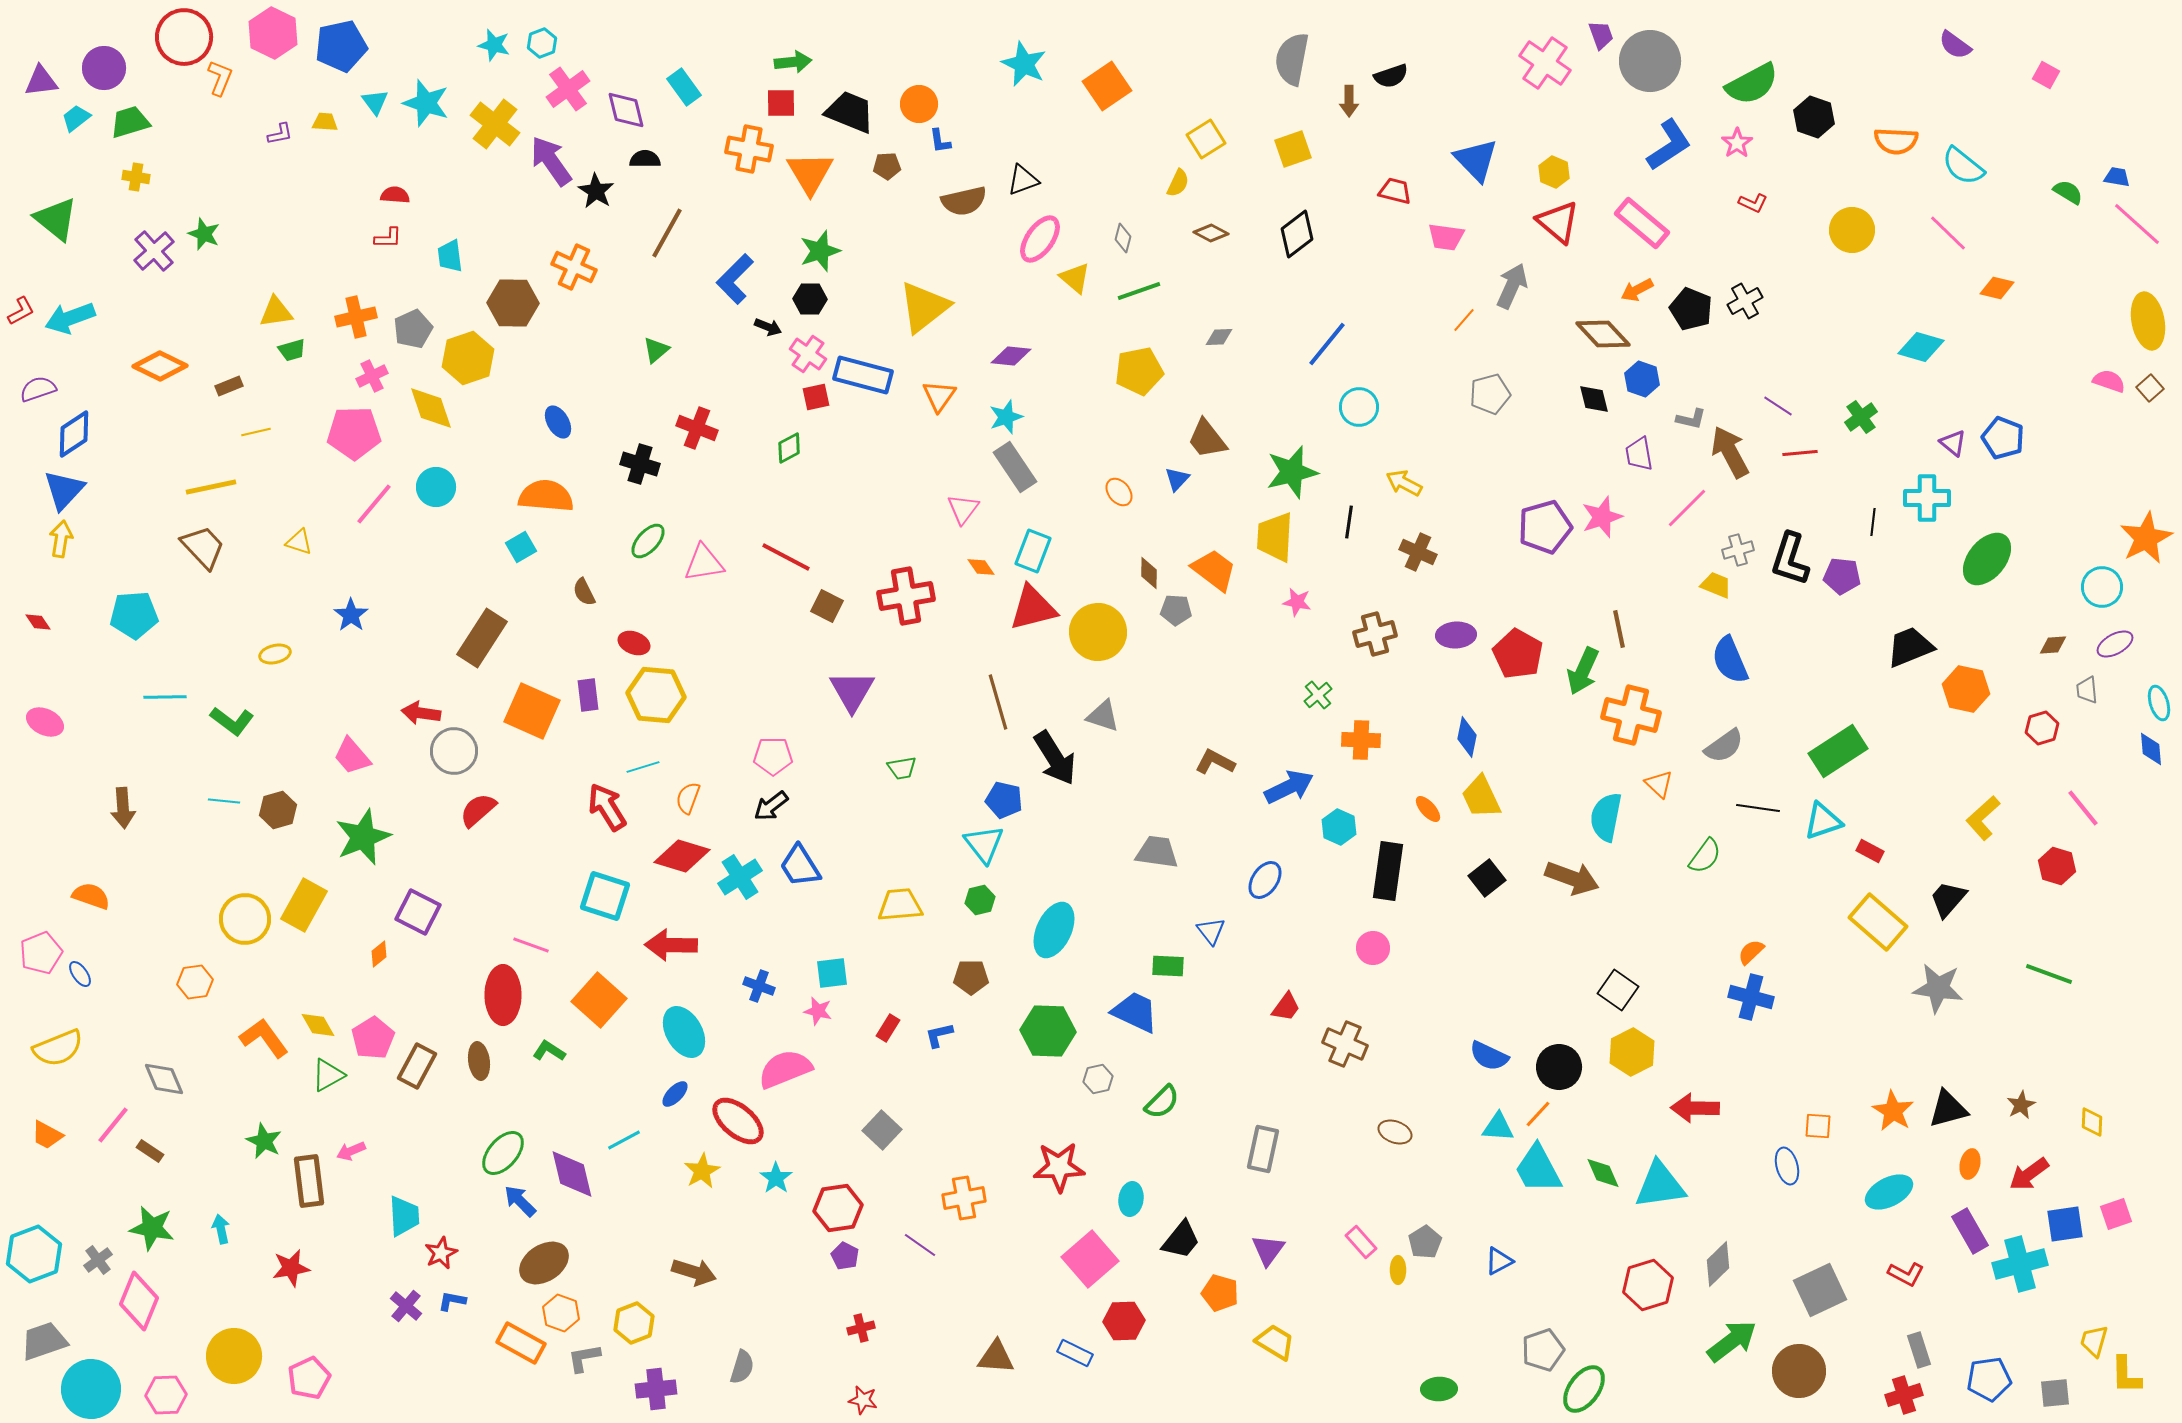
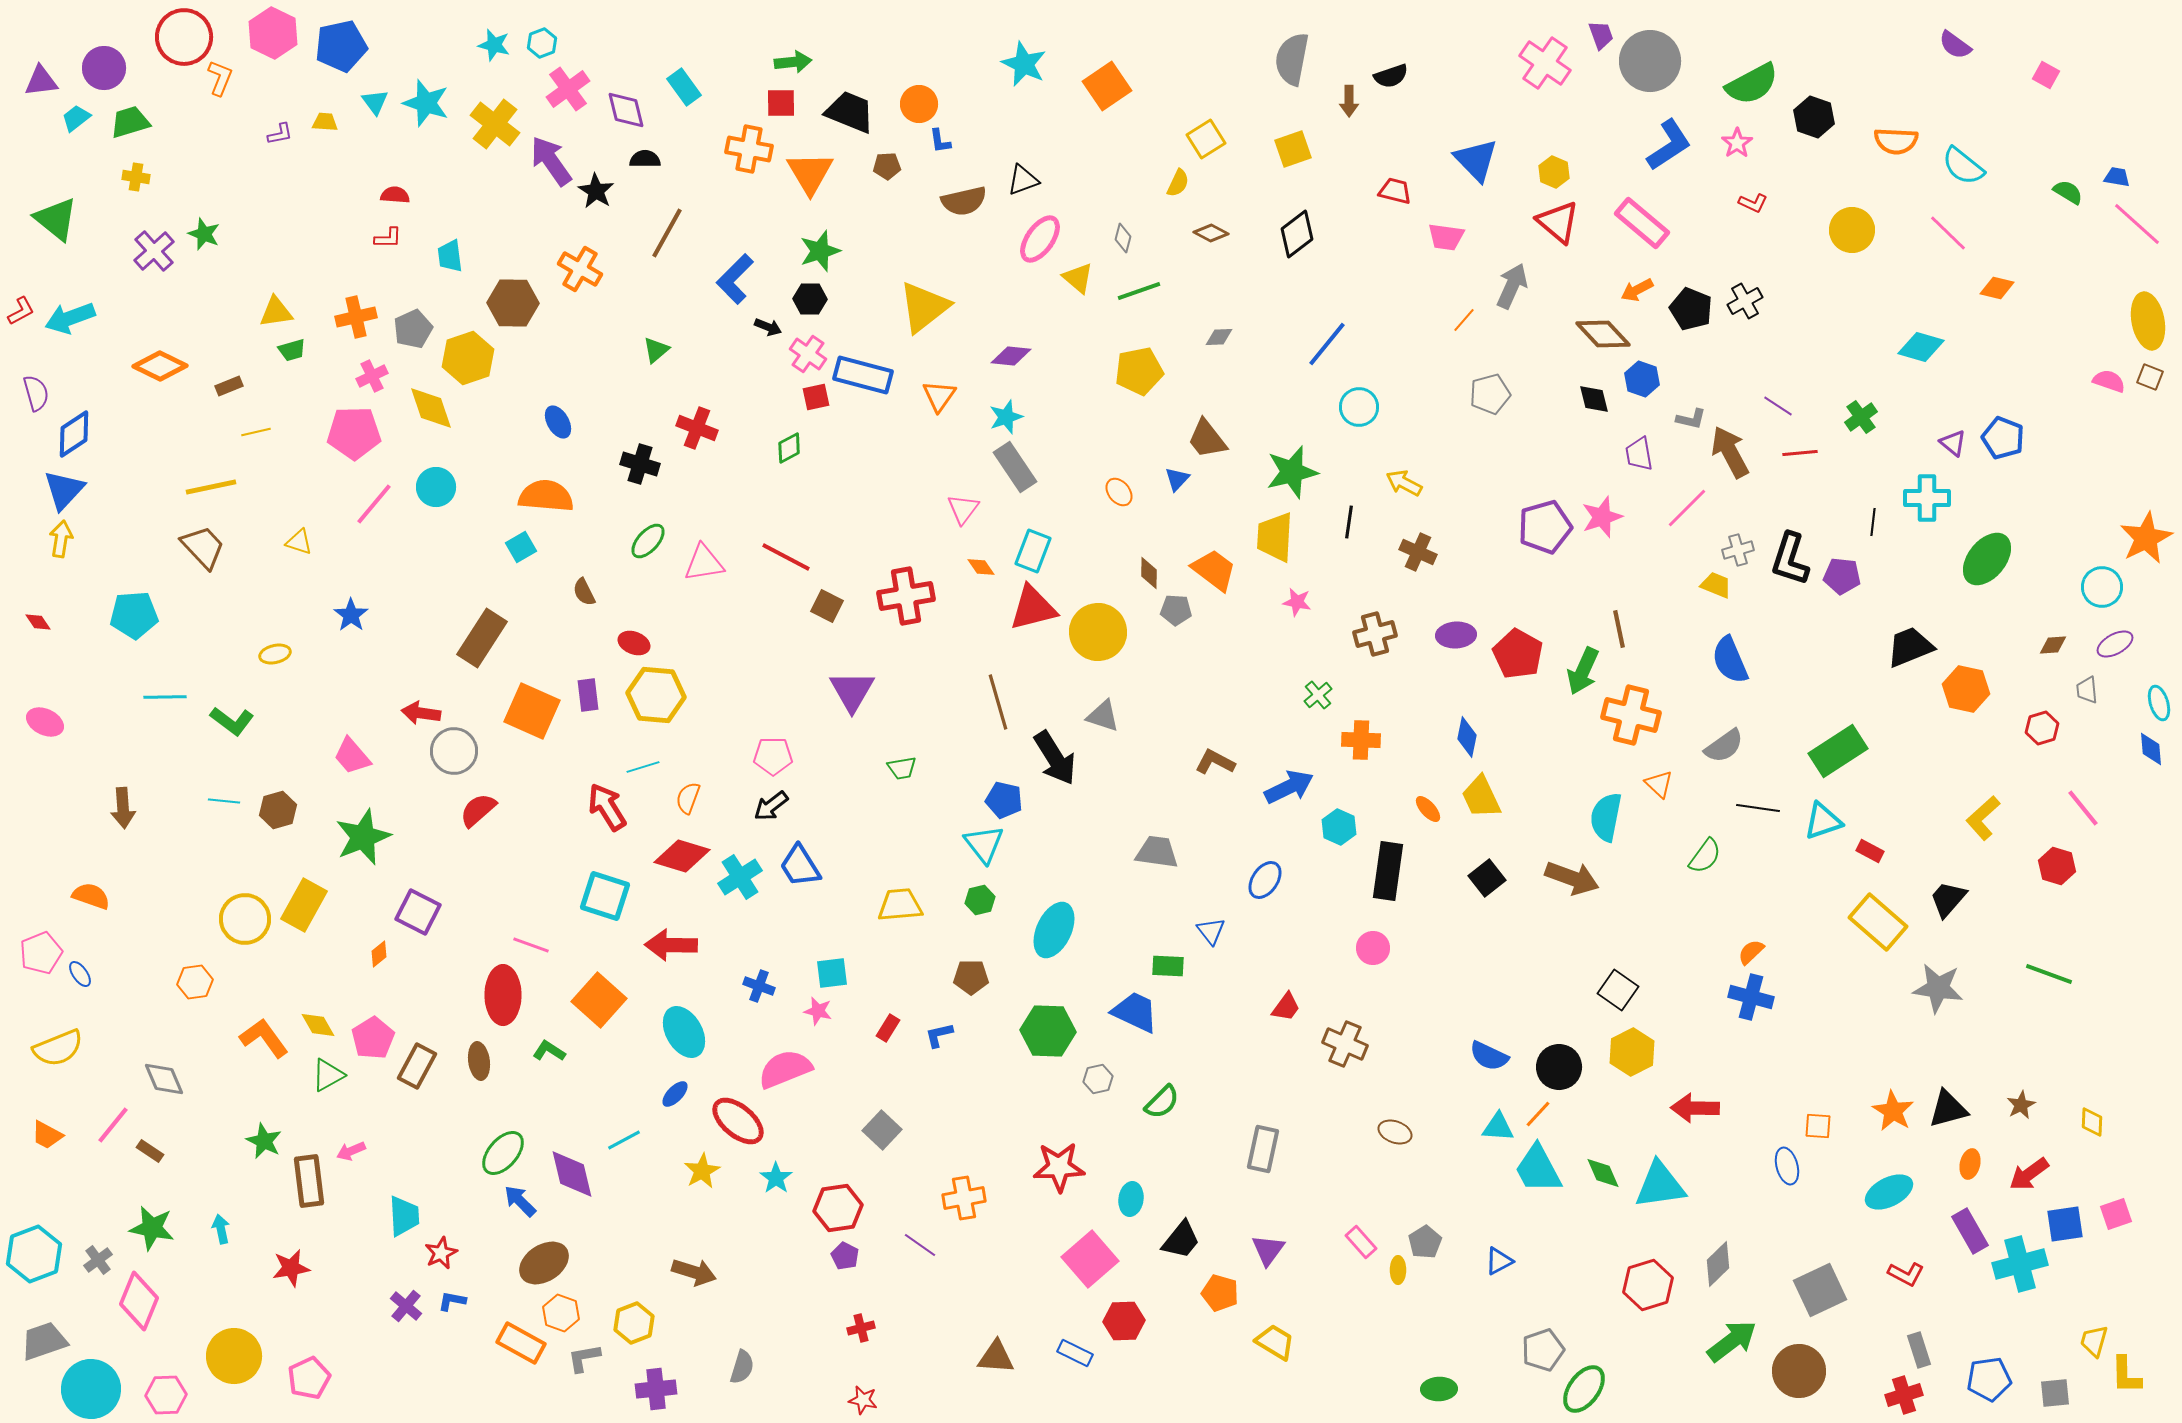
orange cross at (574, 267): moved 6 px right, 2 px down; rotated 6 degrees clockwise
yellow triangle at (1075, 278): moved 3 px right
brown square at (2150, 388): moved 11 px up; rotated 28 degrees counterclockwise
purple semicircle at (38, 389): moved 2 px left, 4 px down; rotated 93 degrees clockwise
